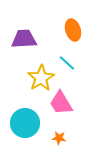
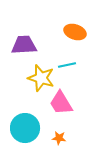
orange ellipse: moved 2 px right, 2 px down; rotated 55 degrees counterclockwise
purple trapezoid: moved 6 px down
cyan line: moved 2 px down; rotated 54 degrees counterclockwise
yellow star: rotated 24 degrees counterclockwise
cyan circle: moved 5 px down
